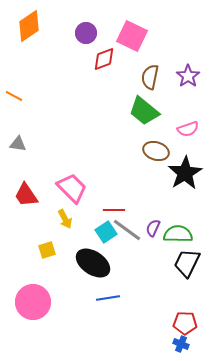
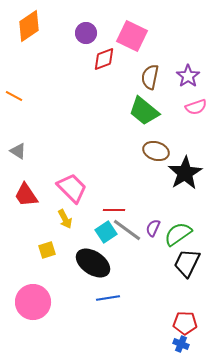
pink semicircle: moved 8 px right, 22 px up
gray triangle: moved 7 px down; rotated 24 degrees clockwise
green semicircle: rotated 36 degrees counterclockwise
